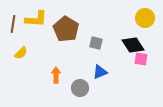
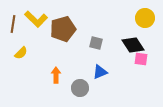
yellow L-shape: rotated 40 degrees clockwise
brown pentagon: moved 3 px left; rotated 25 degrees clockwise
